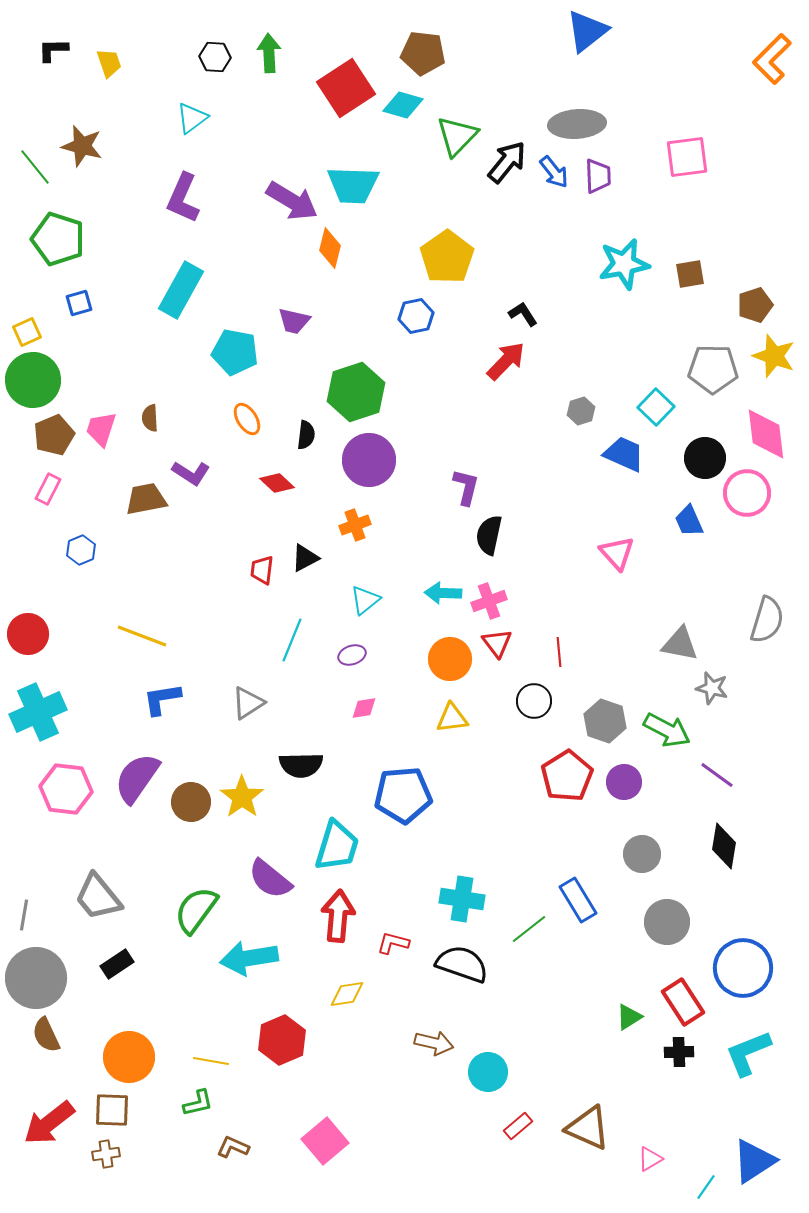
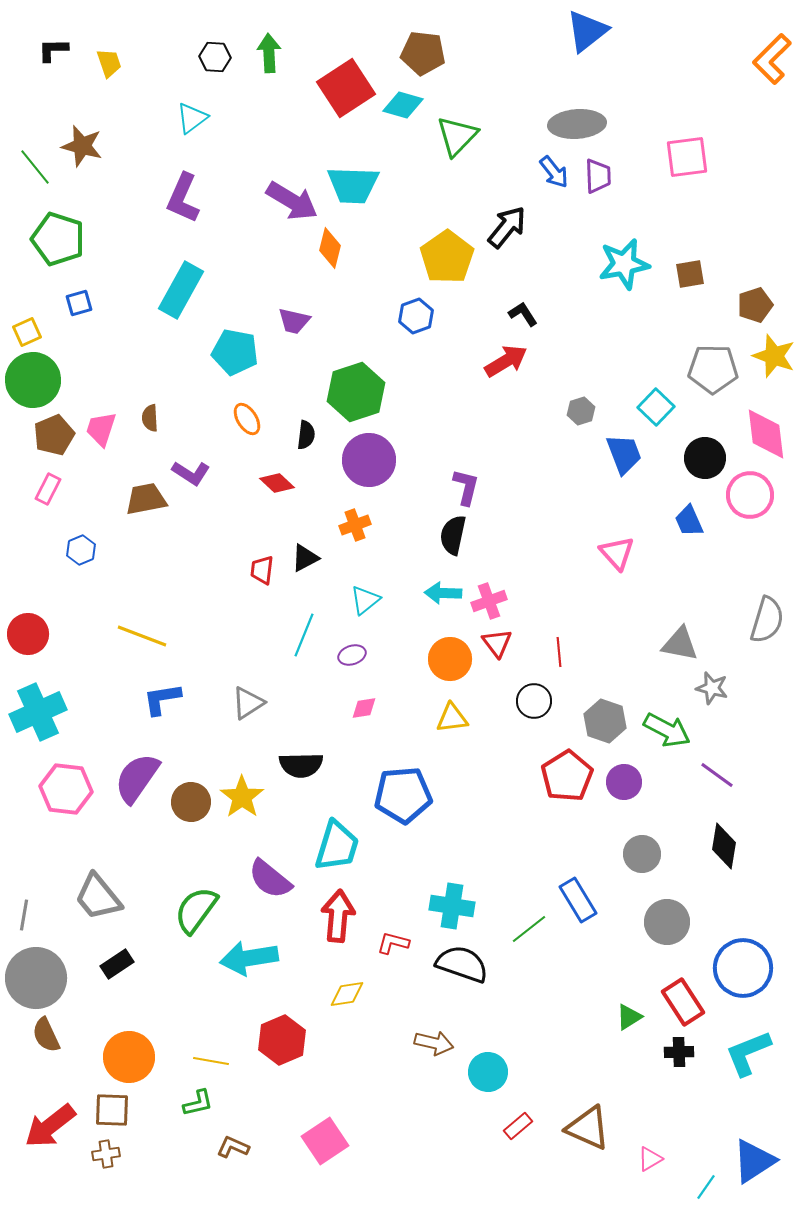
black arrow at (507, 162): moved 65 px down
blue hexagon at (416, 316): rotated 8 degrees counterclockwise
red arrow at (506, 361): rotated 15 degrees clockwise
blue trapezoid at (624, 454): rotated 45 degrees clockwise
pink circle at (747, 493): moved 3 px right, 2 px down
black semicircle at (489, 535): moved 36 px left
cyan line at (292, 640): moved 12 px right, 5 px up
cyan cross at (462, 899): moved 10 px left, 7 px down
red arrow at (49, 1123): moved 1 px right, 3 px down
pink square at (325, 1141): rotated 6 degrees clockwise
